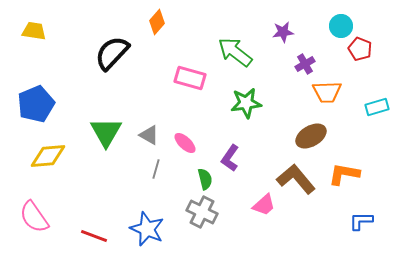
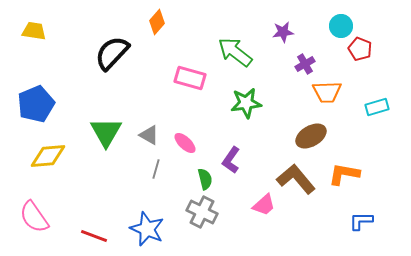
purple L-shape: moved 1 px right, 2 px down
